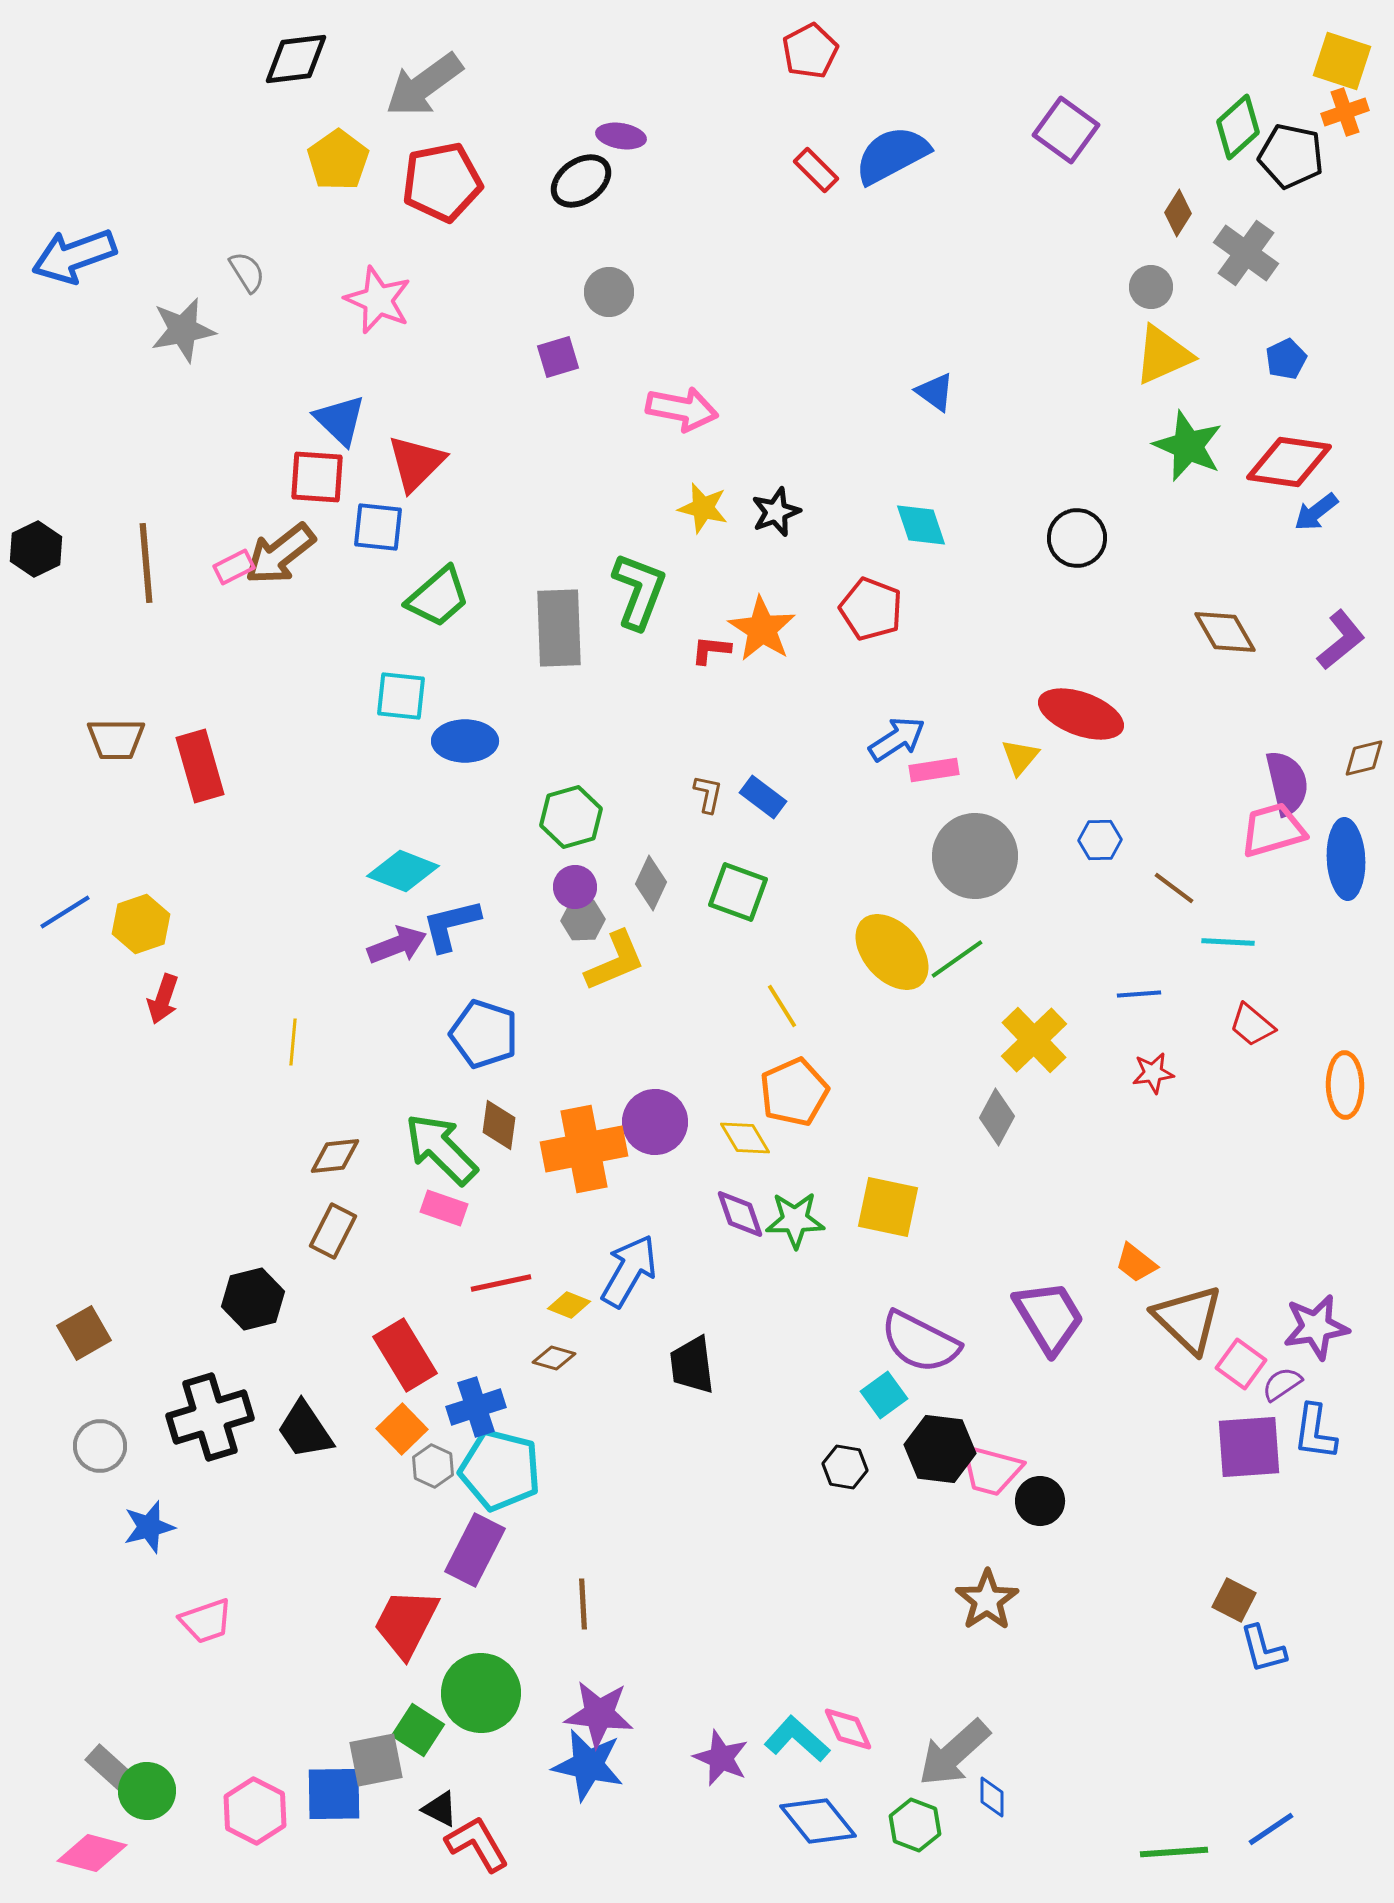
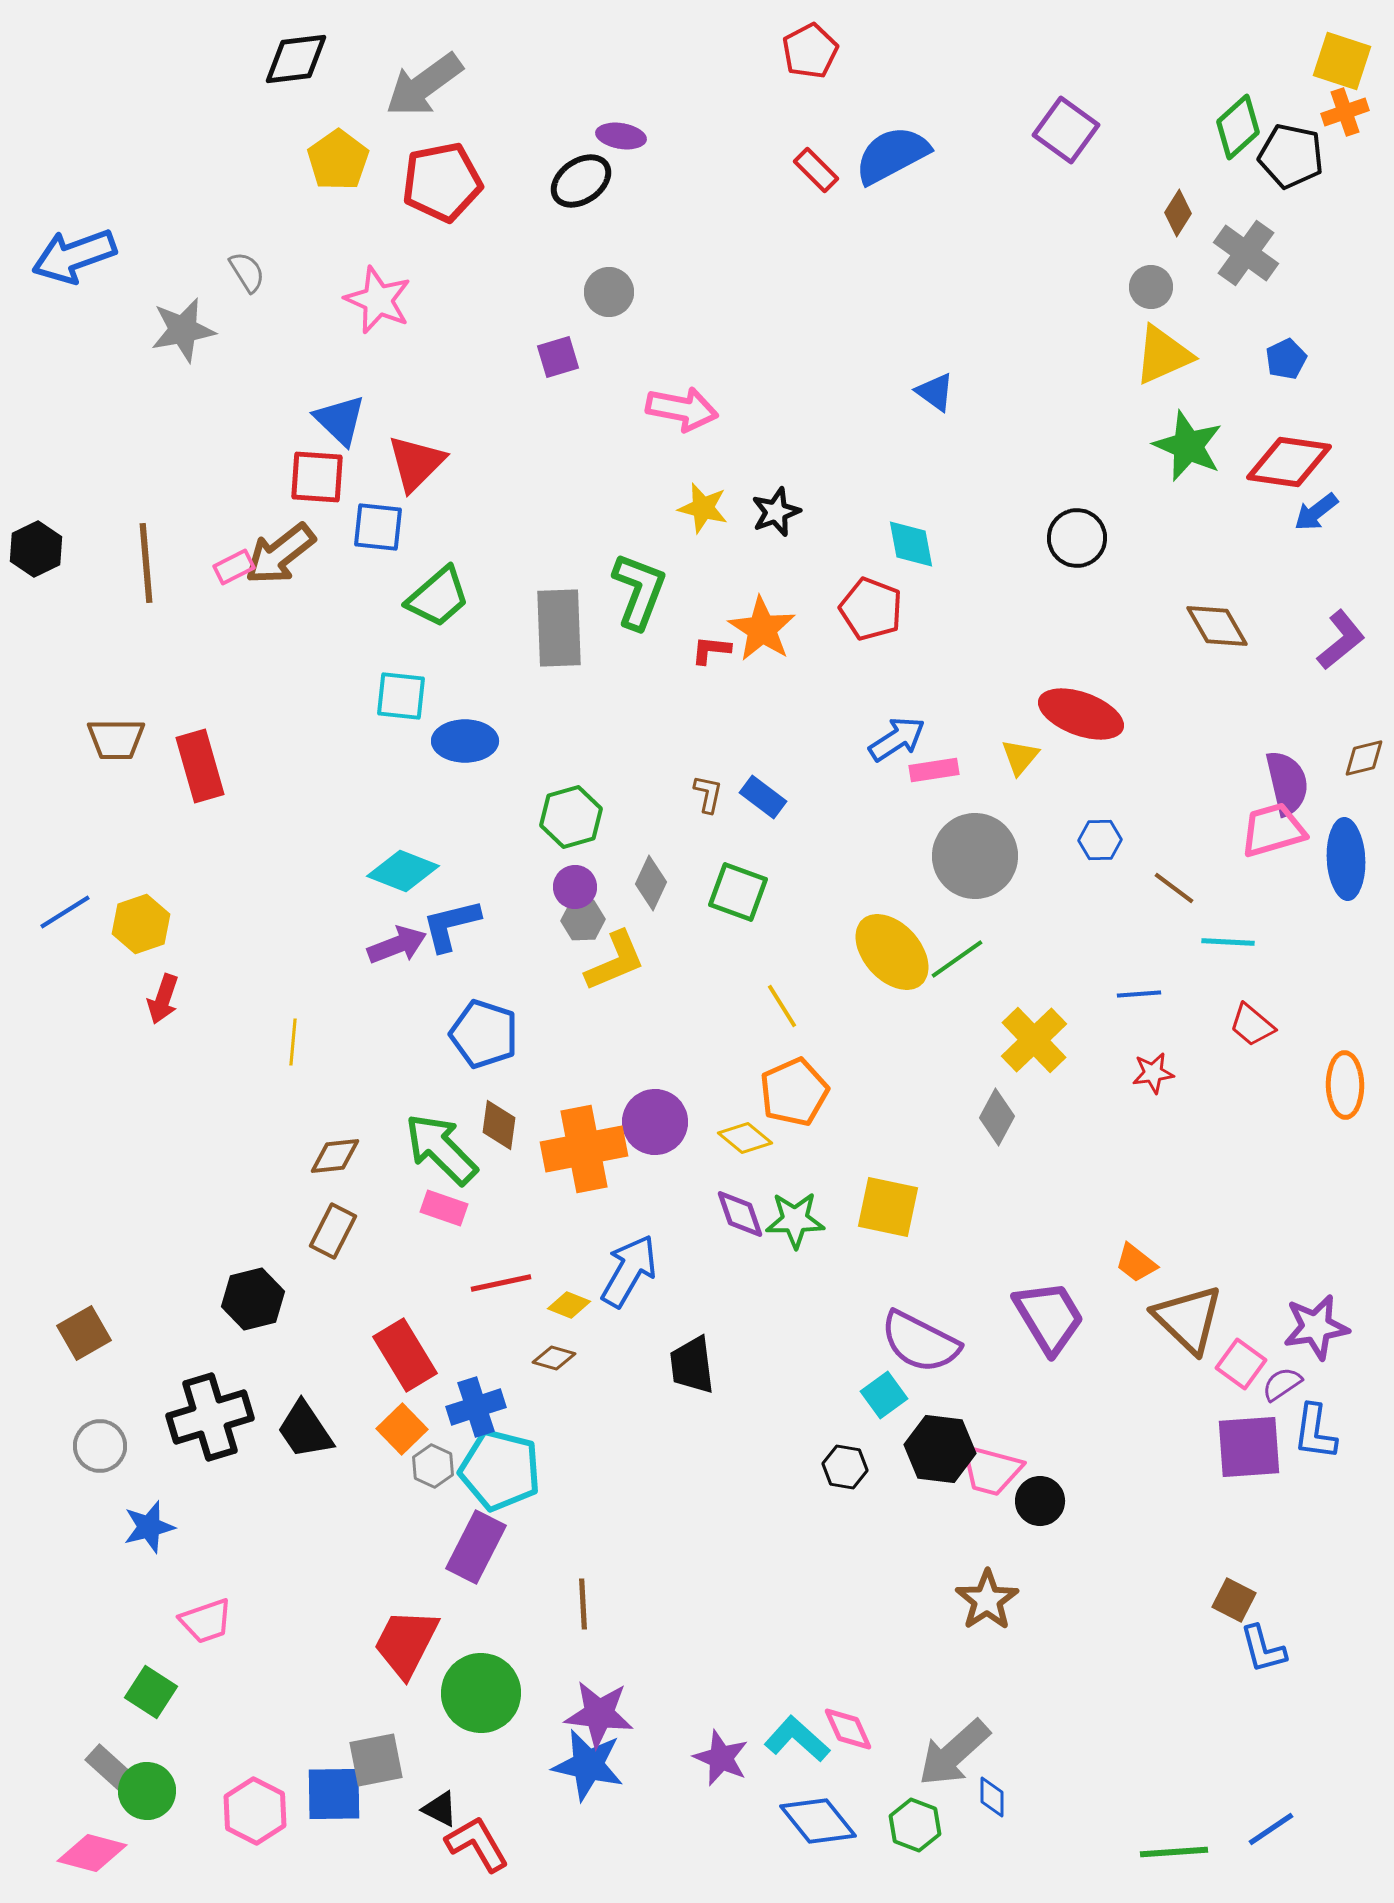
cyan diamond at (921, 525): moved 10 px left, 19 px down; rotated 8 degrees clockwise
brown diamond at (1225, 632): moved 8 px left, 6 px up
yellow diamond at (745, 1138): rotated 20 degrees counterclockwise
purple rectangle at (475, 1550): moved 1 px right, 3 px up
red trapezoid at (406, 1623): moved 20 px down
green square at (418, 1730): moved 267 px left, 38 px up
